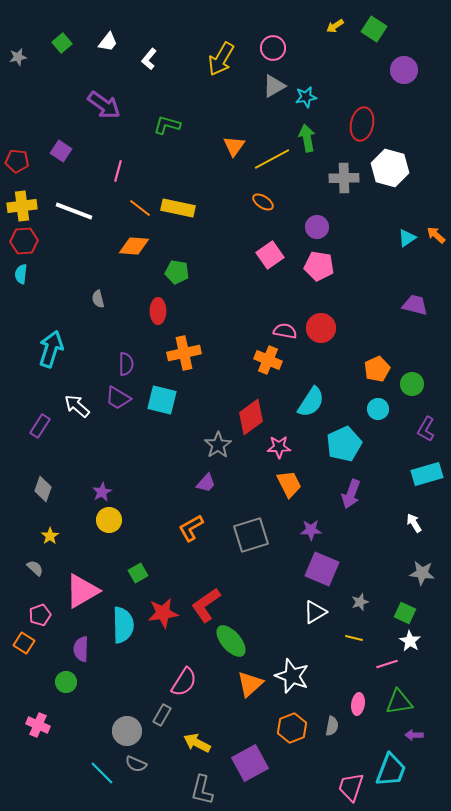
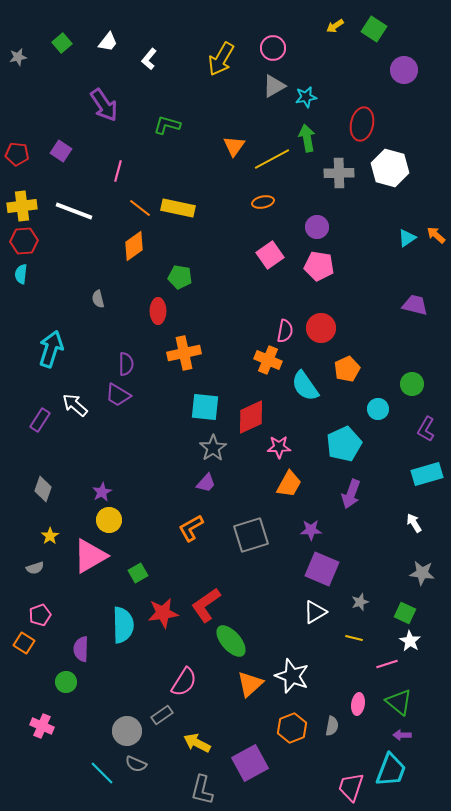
purple arrow at (104, 105): rotated 20 degrees clockwise
red pentagon at (17, 161): moved 7 px up
gray cross at (344, 178): moved 5 px left, 5 px up
orange ellipse at (263, 202): rotated 45 degrees counterclockwise
orange diamond at (134, 246): rotated 40 degrees counterclockwise
green pentagon at (177, 272): moved 3 px right, 5 px down
pink semicircle at (285, 331): rotated 90 degrees clockwise
orange pentagon at (377, 369): moved 30 px left
purple trapezoid at (118, 398): moved 3 px up
cyan square at (162, 400): moved 43 px right, 7 px down; rotated 8 degrees counterclockwise
cyan semicircle at (311, 402): moved 6 px left, 16 px up; rotated 112 degrees clockwise
white arrow at (77, 406): moved 2 px left, 1 px up
red diamond at (251, 417): rotated 12 degrees clockwise
purple rectangle at (40, 426): moved 6 px up
gray star at (218, 445): moved 5 px left, 3 px down
orange trapezoid at (289, 484): rotated 56 degrees clockwise
gray semicircle at (35, 568): rotated 120 degrees clockwise
pink triangle at (82, 591): moved 8 px right, 35 px up
green triangle at (399, 702): rotated 48 degrees clockwise
gray rectangle at (162, 715): rotated 25 degrees clockwise
pink cross at (38, 725): moved 4 px right, 1 px down
purple arrow at (414, 735): moved 12 px left
